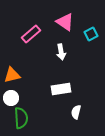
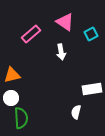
white rectangle: moved 31 px right
